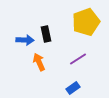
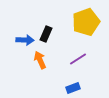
black rectangle: rotated 35 degrees clockwise
orange arrow: moved 1 px right, 2 px up
blue rectangle: rotated 16 degrees clockwise
